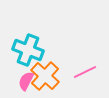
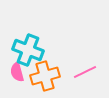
orange cross: rotated 32 degrees clockwise
pink semicircle: moved 9 px left, 9 px up; rotated 42 degrees counterclockwise
